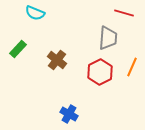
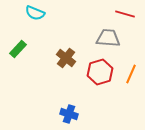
red line: moved 1 px right, 1 px down
gray trapezoid: rotated 90 degrees counterclockwise
brown cross: moved 9 px right, 2 px up
orange line: moved 1 px left, 7 px down
red hexagon: rotated 10 degrees clockwise
blue cross: rotated 12 degrees counterclockwise
